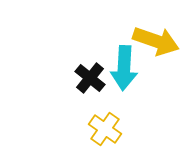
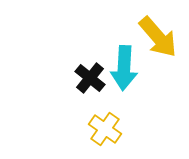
yellow arrow: moved 2 px right, 4 px up; rotated 30 degrees clockwise
